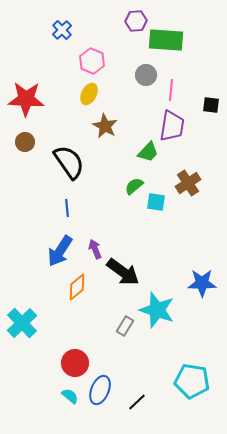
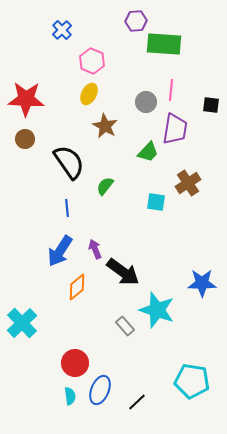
green rectangle: moved 2 px left, 4 px down
gray circle: moved 27 px down
purple trapezoid: moved 3 px right, 3 px down
brown circle: moved 3 px up
green semicircle: moved 29 px left; rotated 12 degrees counterclockwise
gray rectangle: rotated 72 degrees counterclockwise
cyan semicircle: rotated 42 degrees clockwise
